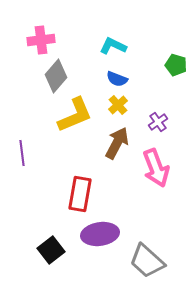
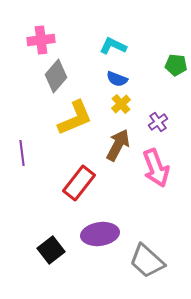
green pentagon: rotated 10 degrees counterclockwise
yellow cross: moved 3 px right, 1 px up
yellow L-shape: moved 3 px down
brown arrow: moved 1 px right, 2 px down
red rectangle: moved 1 px left, 11 px up; rotated 28 degrees clockwise
